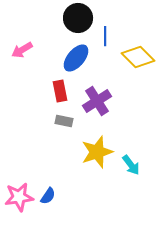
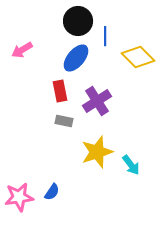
black circle: moved 3 px down
blue semicircle: moved 4 px right, 4 px up
